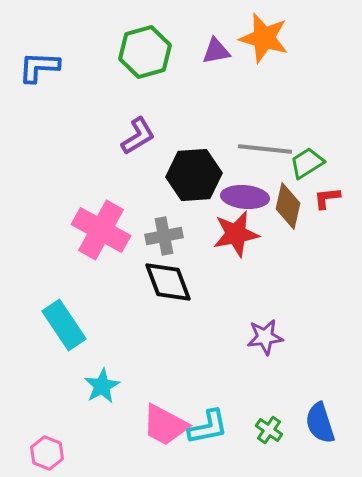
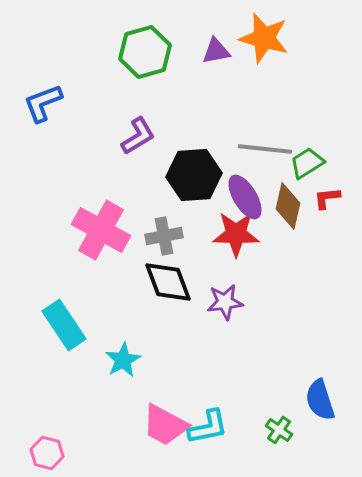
blue L-shape: moved 4 px right, 36 px down; rotated 24 degrees counterclockwise
purple ellipse: rotated 54 degrees clockwise
red star: rotated 12 degrees clockwise
purple star: moved 40 px left, 35 px up
cyan star: moved 21 px right, 26 px up
blue semicircle: moved 23 px up
green cross: moved 10 px right
pink hexagon: rotated 8 degrees counterclockwise
